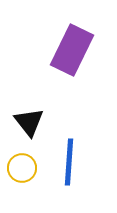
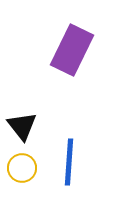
black triangle: moved 7 px left, 4 px down
